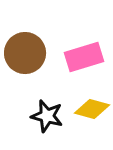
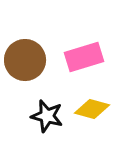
brown circle: moved 7 px down
